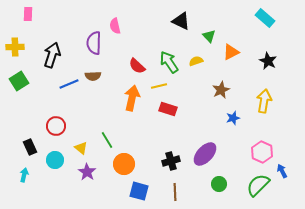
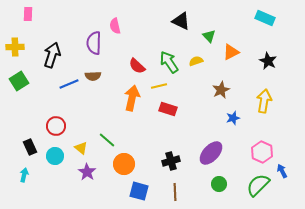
cyan rectangle: rotated 18 degrees counterclockwise
green line: rotated 18 degrees counterclockwise
purple ellipse: moved 6 px right, 1 px up
cyan circle: moved 4 px up
